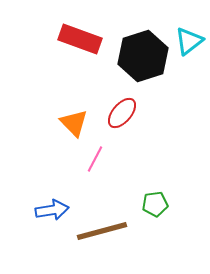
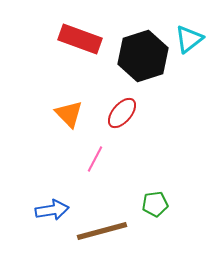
cyan triangle: moved 2 px up
orange triangle: moved 5 px left, 9 px up
